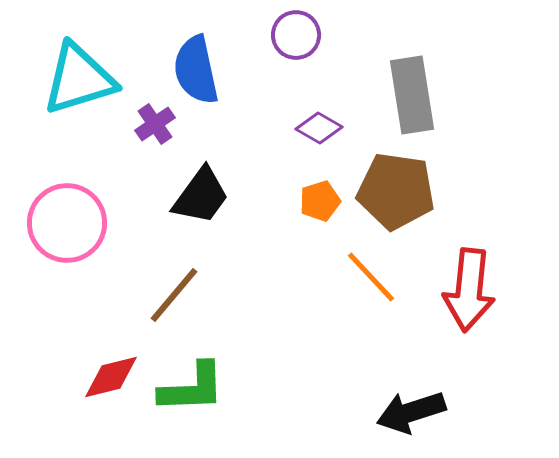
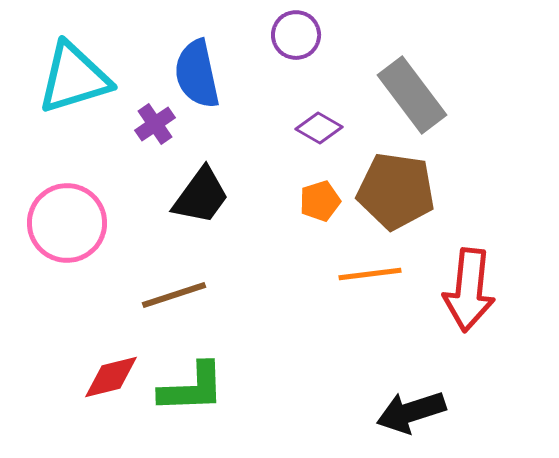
blue semicircle: moved 1 px right, 4 px down
cyan triangle: moved 5 px left, 1 px up
gray rectangle: rotated 28 degrees counterclockwise
orange line: moved 1 px left, 3 px up; rotated 54 degrees counterclockwise
brown line: rotated 32 degrees clockwise
